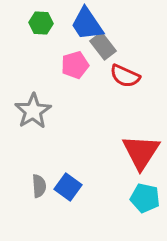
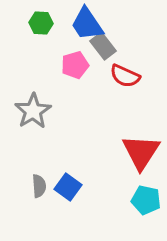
cyan pentagon: moved 1 px right, 2 px down
